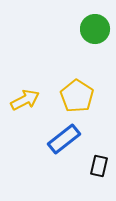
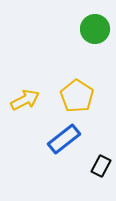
black rectangle: moved 2 px right; rotated 15 degrees clockwise
